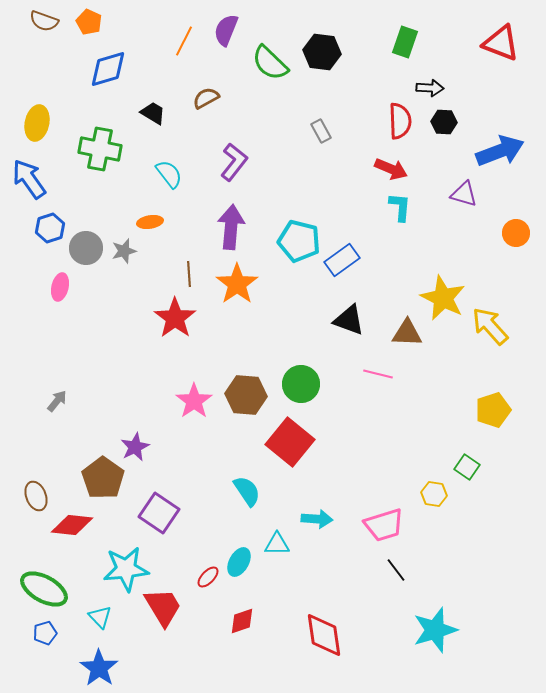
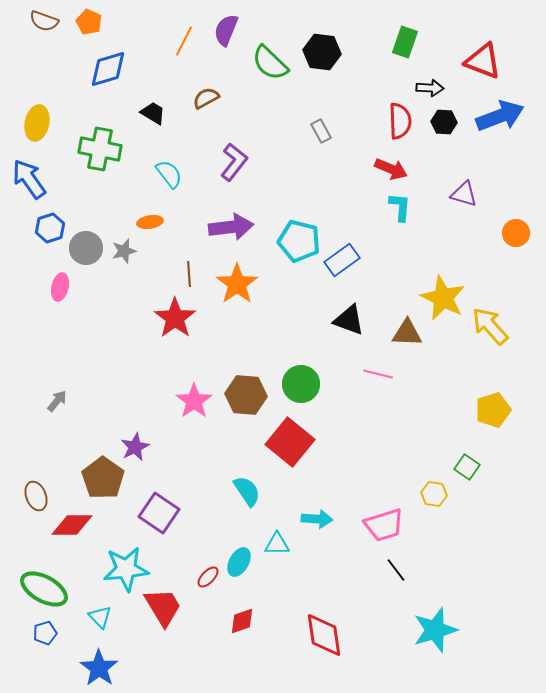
red triangle at (501, 43): moved 18 px left, 18 px down
blue arrow at (500, 151): moved 35 px up
purple arrow at (231, 227): rotated 78 degrees clockwise
red diamond at (72, 525): rotated 6 degrees counterclockwise
